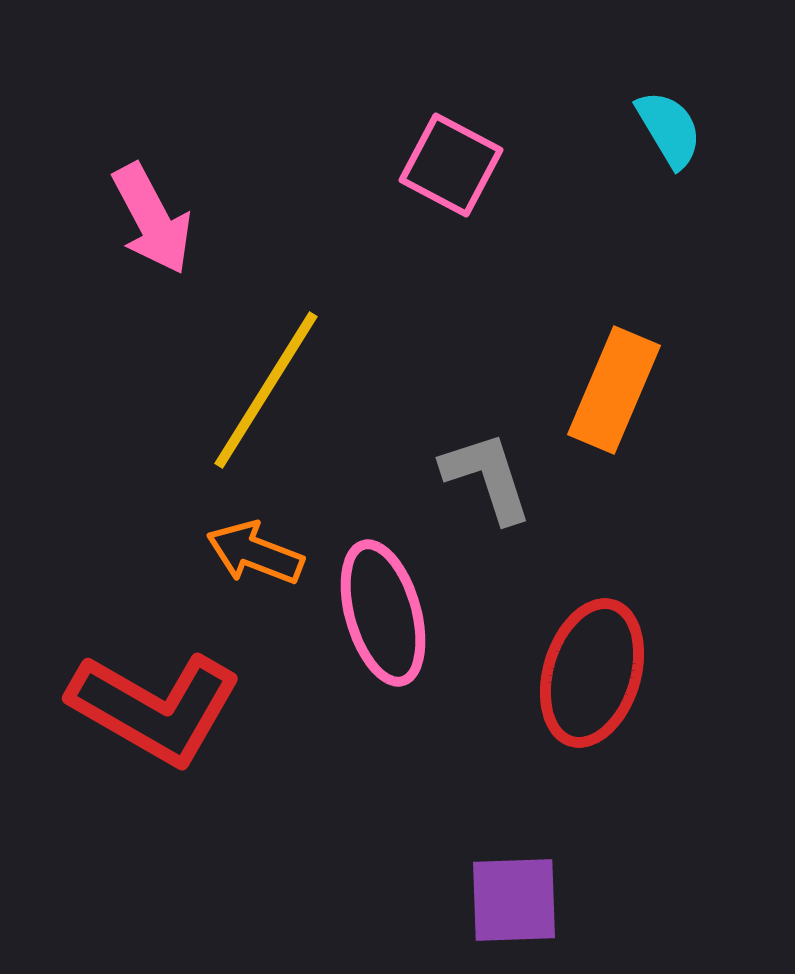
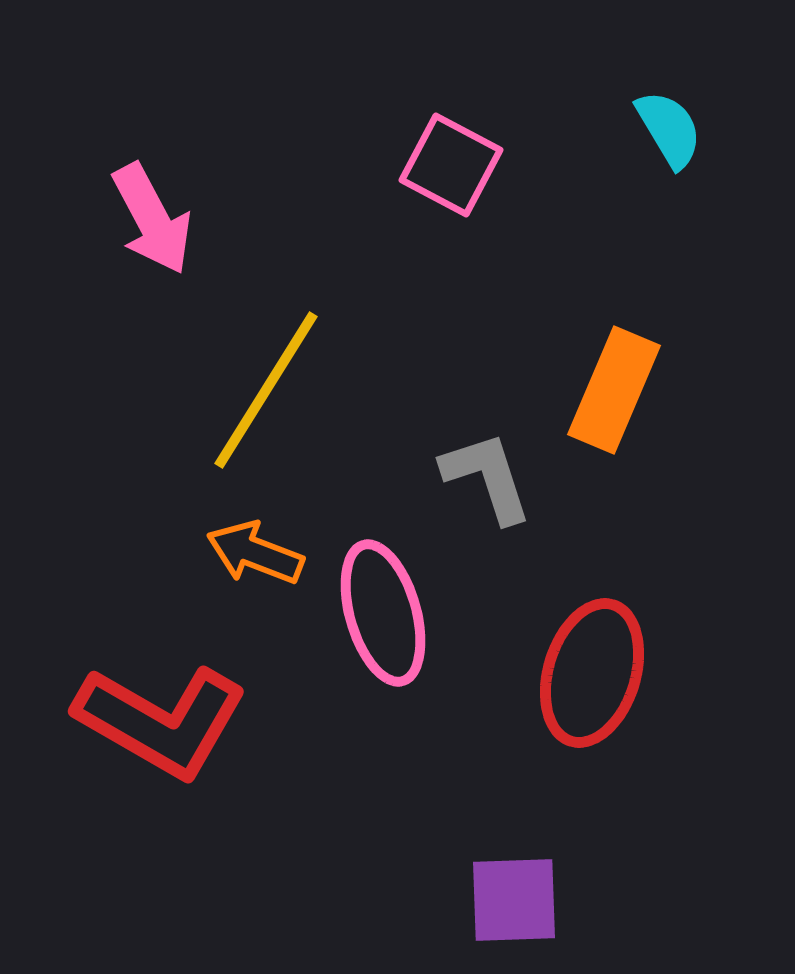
red L-shape: moved 6 px right, 13 px down
